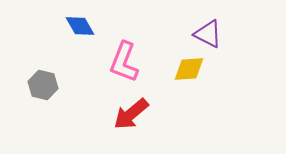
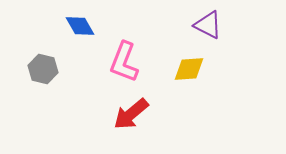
purple triangle: moved 9 px up
gray hexagon: moved 16 px up
